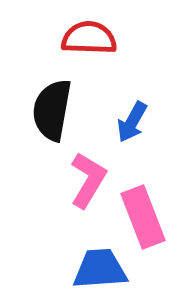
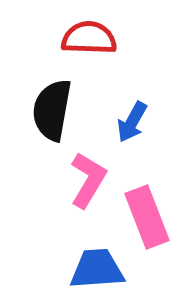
pink rectangle: moved 4 px right
blue trapezoid: moved 3 px left
